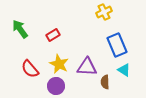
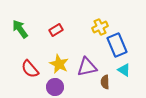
yellow cross: moved 4 px left, 15 px down
red rectangle: moved 3 px right, 5 px up
purple triangle: rotated 15 degrees counterclockwise
purple circle: moved 1 px left, 1 px down
